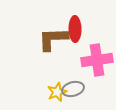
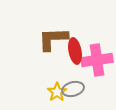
red ellipse: moved 22 px down; rotated 10 degrees counterclockwise
yellow star: rotated 12 degrees counterclockwise
